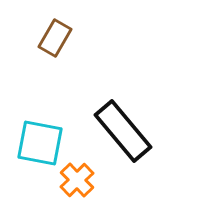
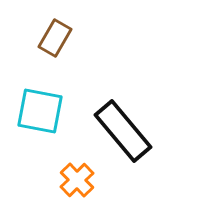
cyan square: moved 32 px up
